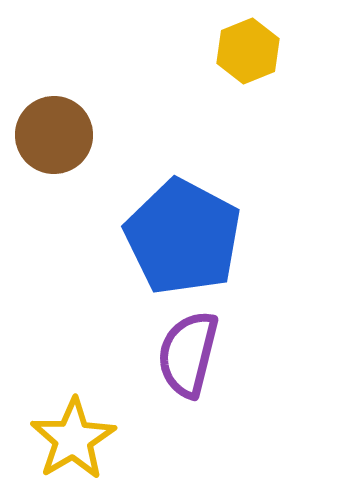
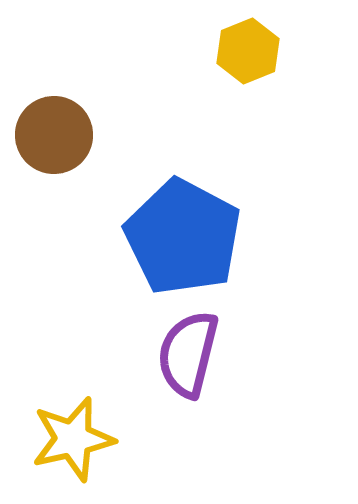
yellow star: rotated 18 degrees clockwise
